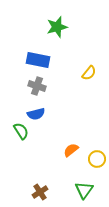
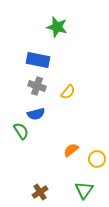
green star: rotated 30 degrees clockwise
yellow semicircle: moved 21 px left, 19 px down
